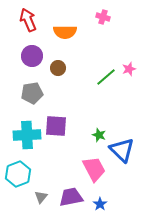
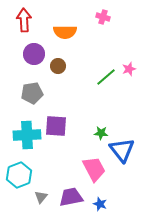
red arrow: moved 4 px left; rotated 20 degrees clockwise
purple circle: moved 2 px right, 2 px up
brown circle: moved 2 px up
green star: moved 2 px right, 2 px up; rotated 16 degrees counterclockwise
blue triangle: rotated 8 degrees clockwise
cyan hexagon: moved 1 px right, 1 px down
blue star: rotated 16 degrees counterclockwise
